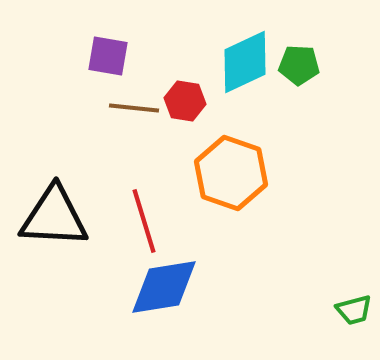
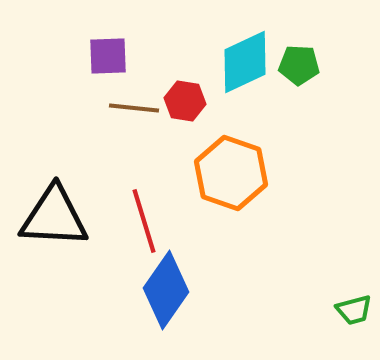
purple square: rotated 12 degrees counterclockwise
blue diamond: moved 2 px right, 3 px down; rotated 46 degrees counterclockwise
